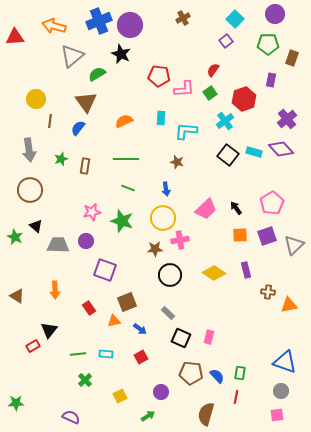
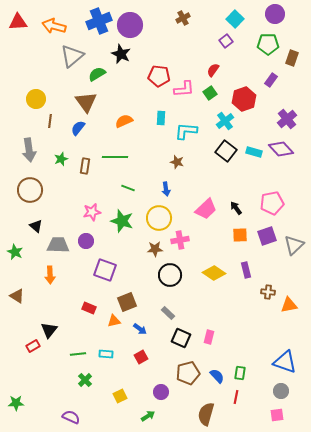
red triangle at (15, 37): moved 3 px right, 15 px up
purple rectangle at (271, 80): rotated 24 degrees clockwise
black square at (228, 155): moved 2 px left, 4 px up
green line at (126, 159): moved 11 px left, 2 px up
pink pentagon at (272, 203): rotated 20 degrees clockwise
yellow circle at (163, 218): moved 4 px left
green star at (15, 237): moved 15 px down
orange arrow at (55, 290): moved 5 px left, 15 px up
red rectangle at (89, 308): rotated 32 degrees counterclockwise
brown pentagon at (191, 373): moved 3 px left; rotated 20 degrees counterclockwise
